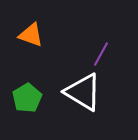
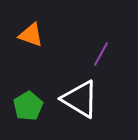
white triangle: moved 3 px left, 7 px down
green pentagon: moved 1 px right, 8 px down
